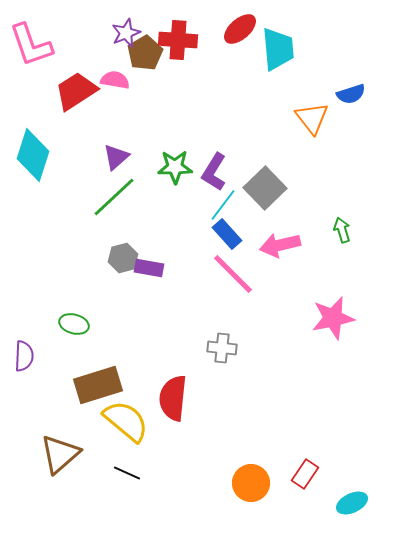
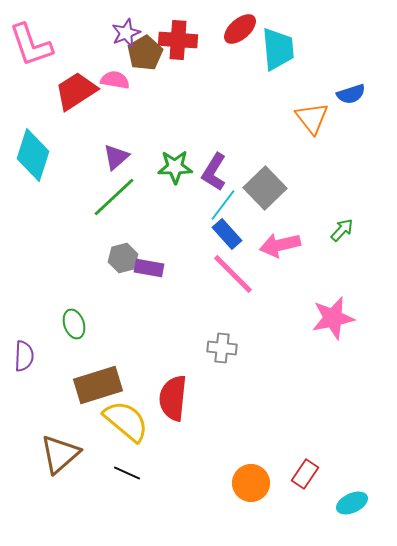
green arrow: rotated 60 degrees clockwise
green ellipse: rotated 56 degrees clockwise
